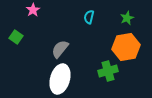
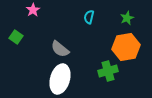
gray semicircle: rotated 90 degrees counterclockwise
